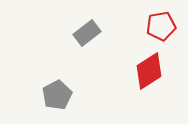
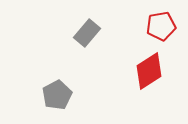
gray rectangle: rotated 12 degrees counterclockwise
